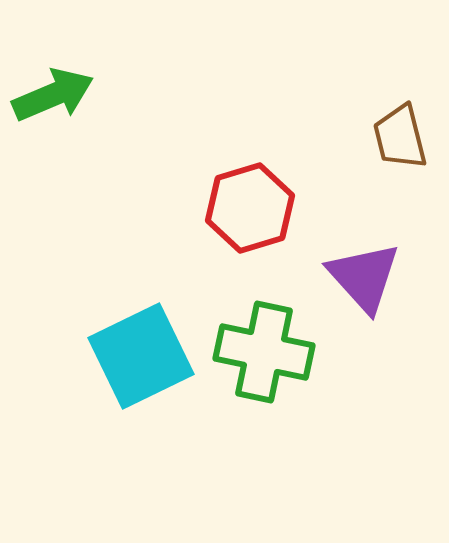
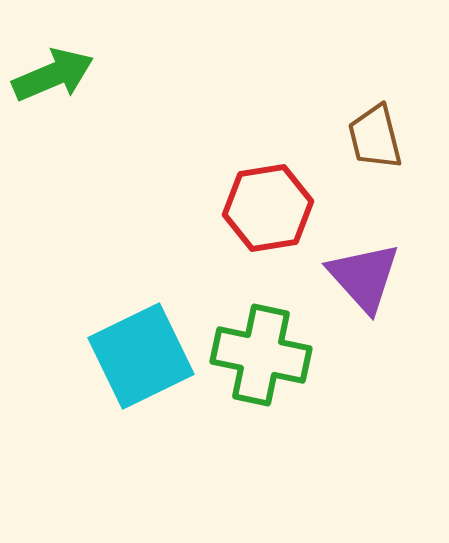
green arrow: moved 20 px up
brown trapezoid: moved 25 px left
red hexagon: moved 18 px right; rotated 8 degrees clockwise
green cross: moved 3 px left, 3 px down
